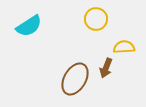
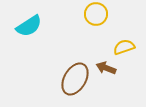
yellow circle: moved 5 px up
yellow semicircle: rotated 15 degrees counterclockwise
brown arrow: rotated 90 degrees clockwise
